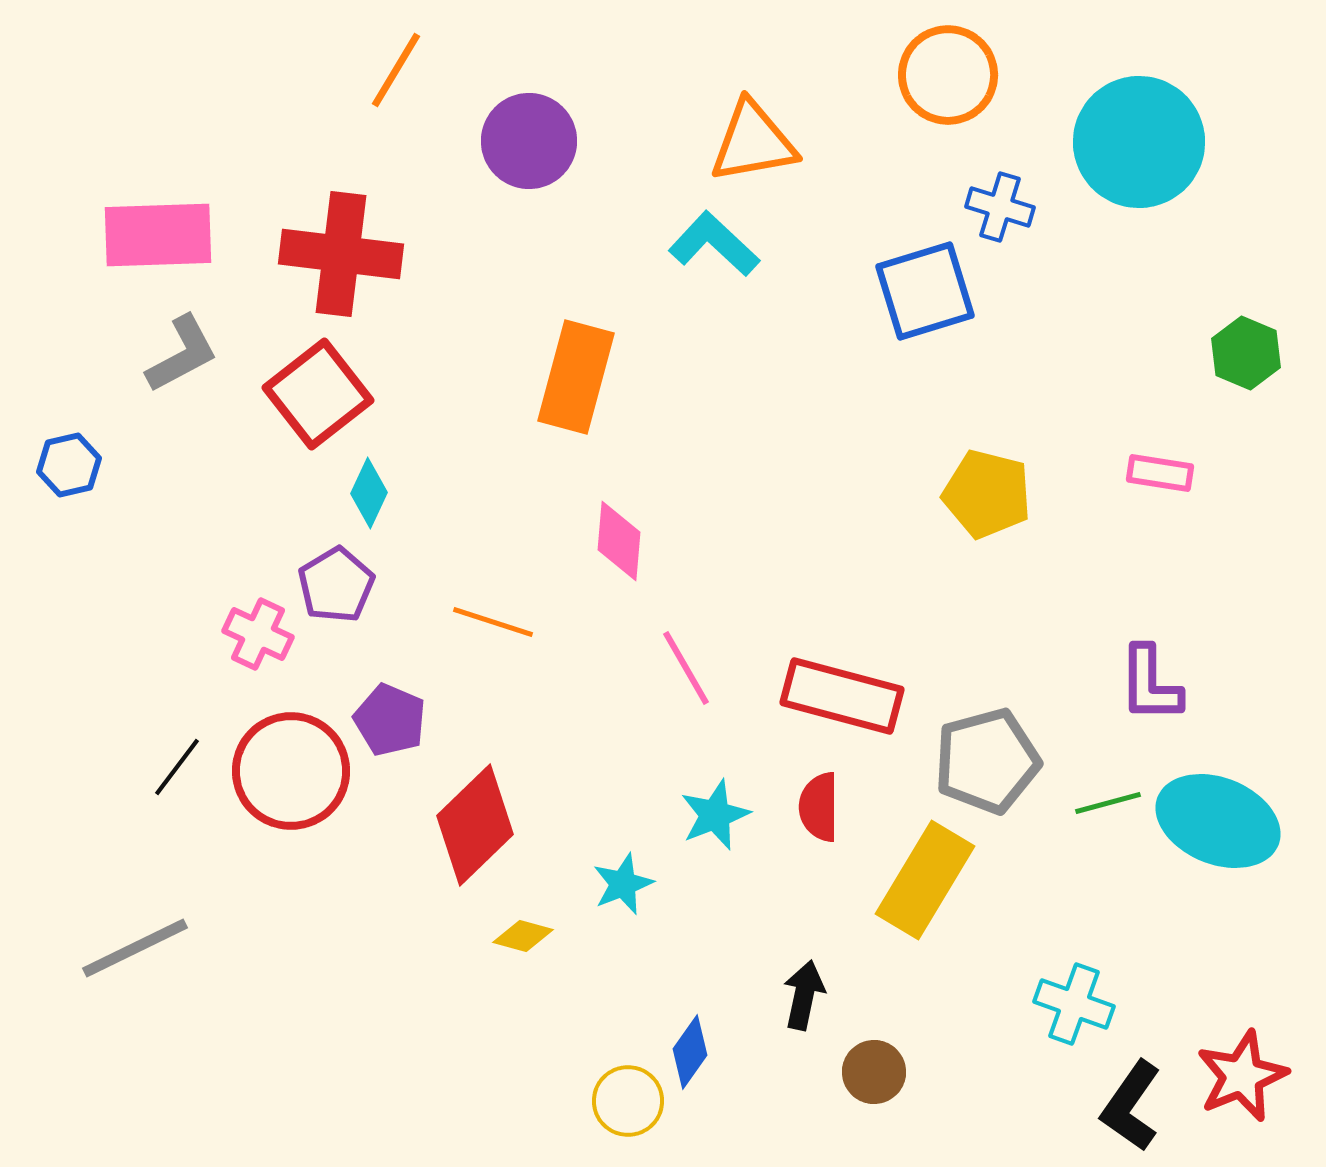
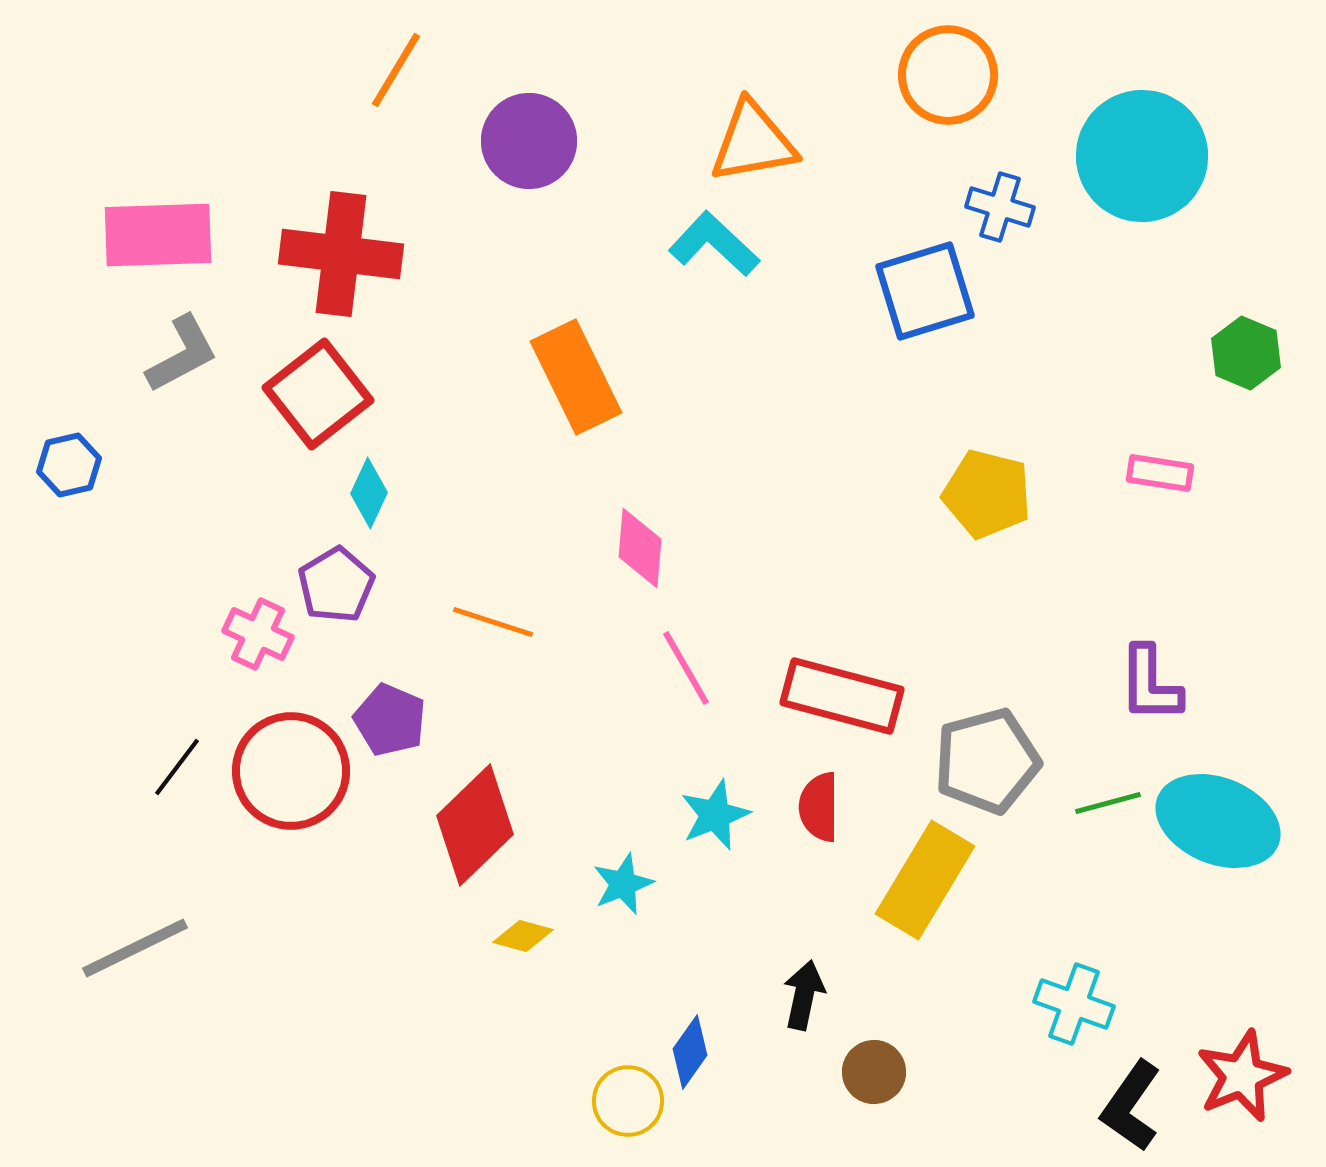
cyan circle at (1139, 142): moved 3 px right, 14 px down
orange rectangle at (576, 377): rotated 41 degrees counterclockwise
pink diamond at (619, 541): moved 21 px right, 7 px down
